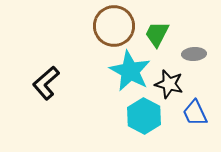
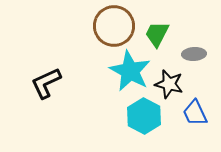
black L-shape: rotated 16 degrees clockwise
